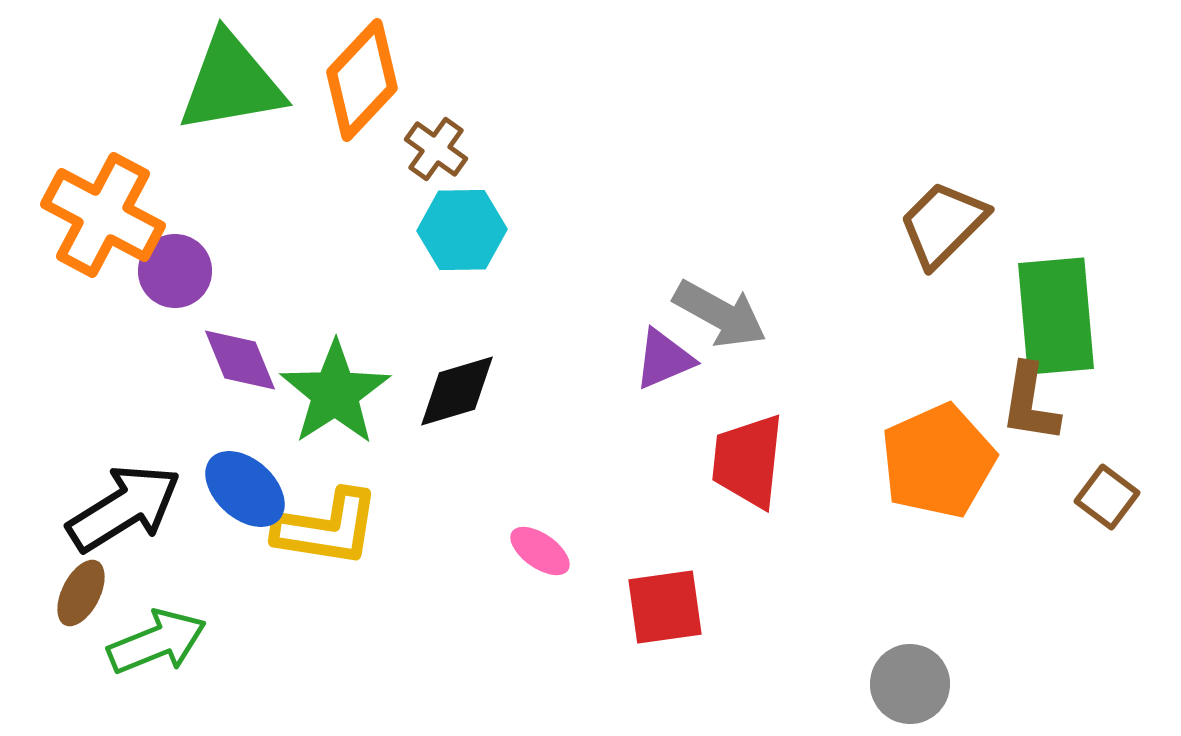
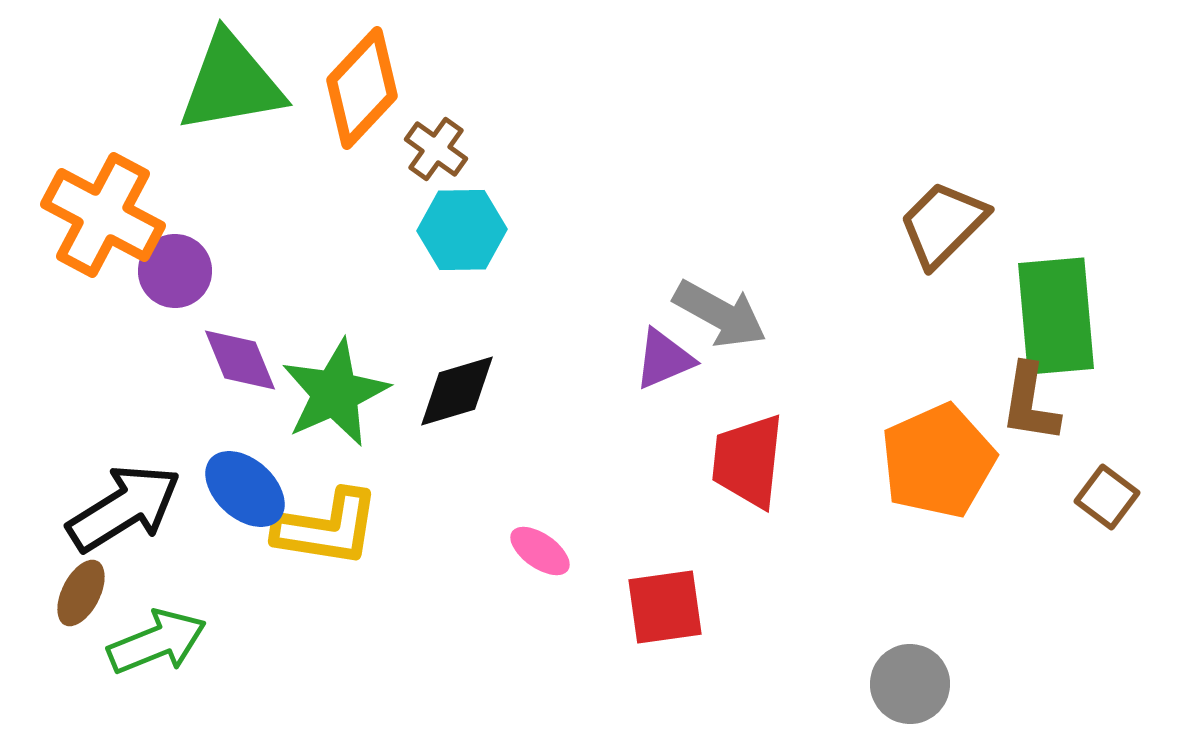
orange diamond: moved 8 px down
green star: rotated 9 degrees clockwise
